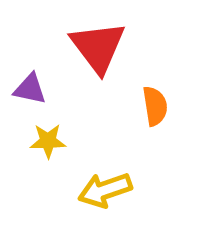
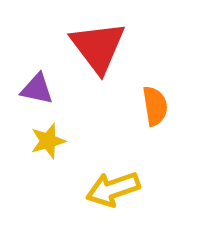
purple triangle: moved 7 px right
yellow star: rotated 15 degrees counterclockwise
yellow arrow: moved 8 px right, 1 px up
